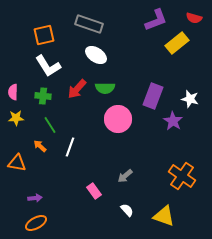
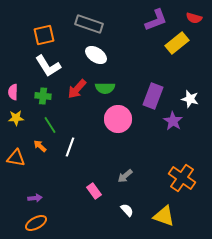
orange triangle: moved 1 px left, 5 px up
orange cross: moved 2 px down
